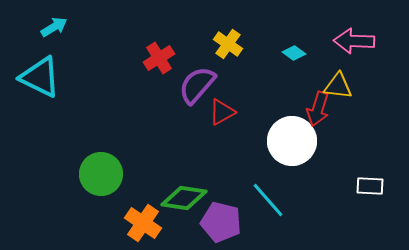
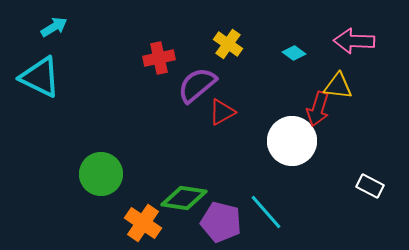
red cross: rotated 20 degrees clockwise
purple semicircle: rotated 9 degrees clockwise
white rectangle: rotated 24 degrees clockwise
cyan line: moved 2 px left, 12 px down
